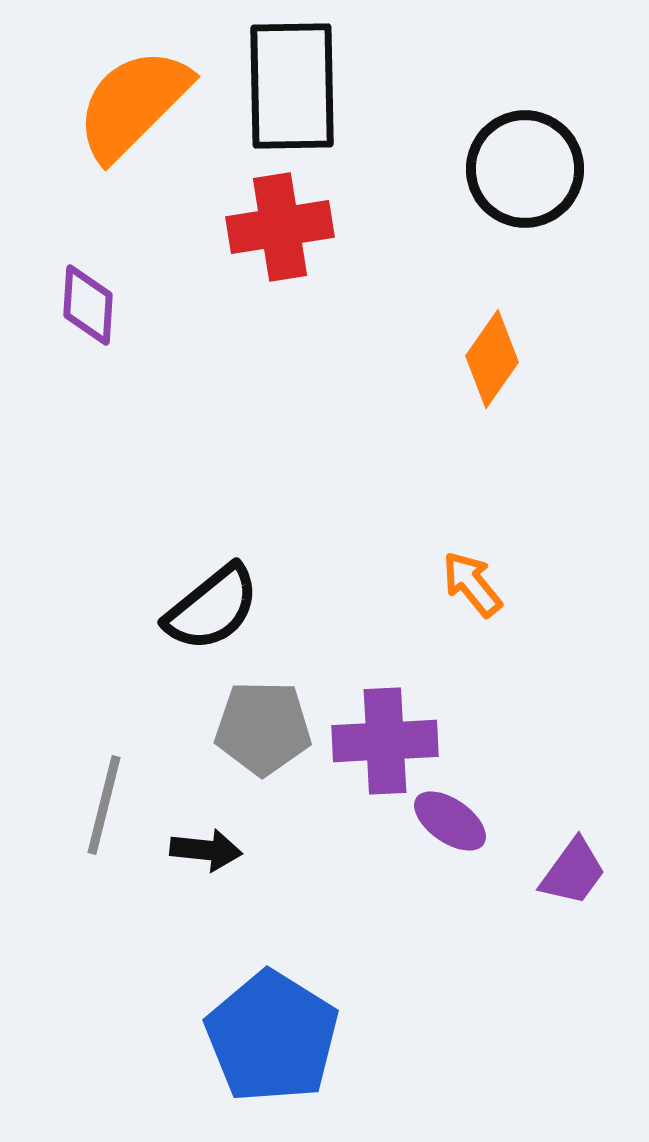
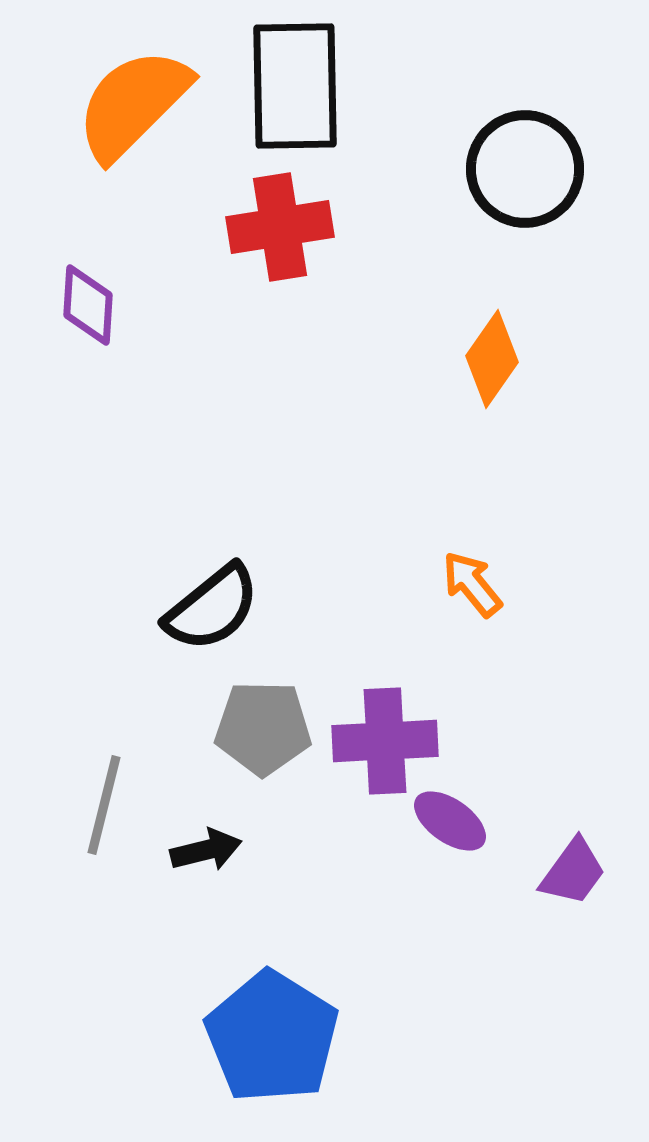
black rectangle: moved 3 px right
black arrow: rotated 20 degrees counterclockwise
